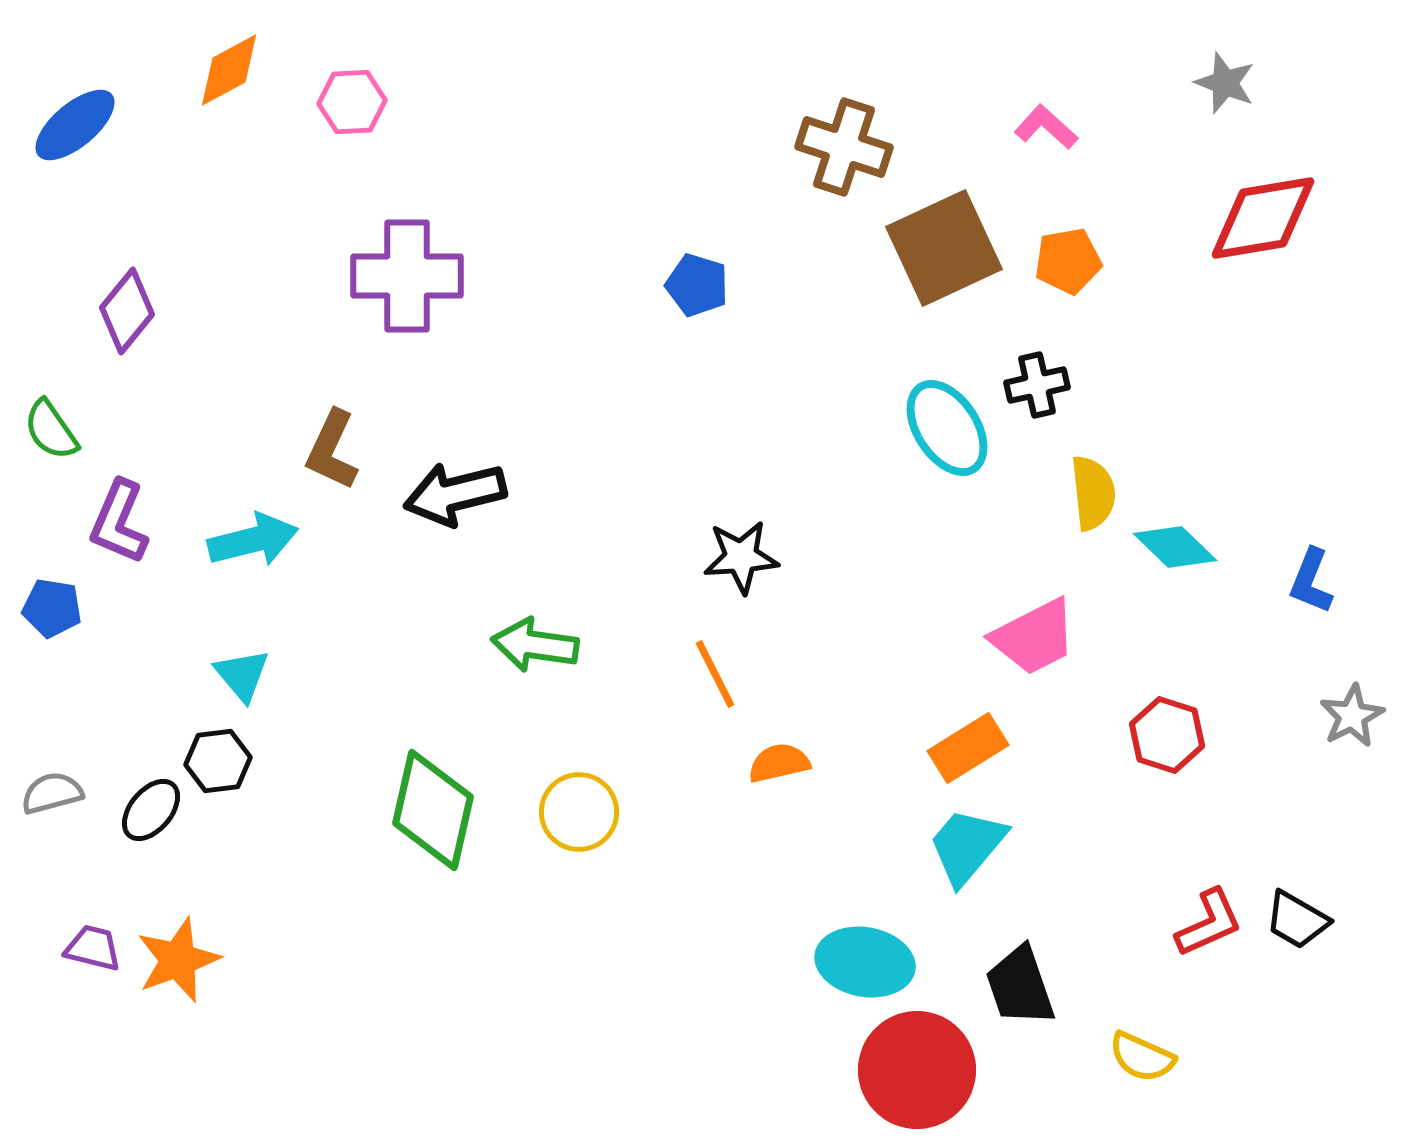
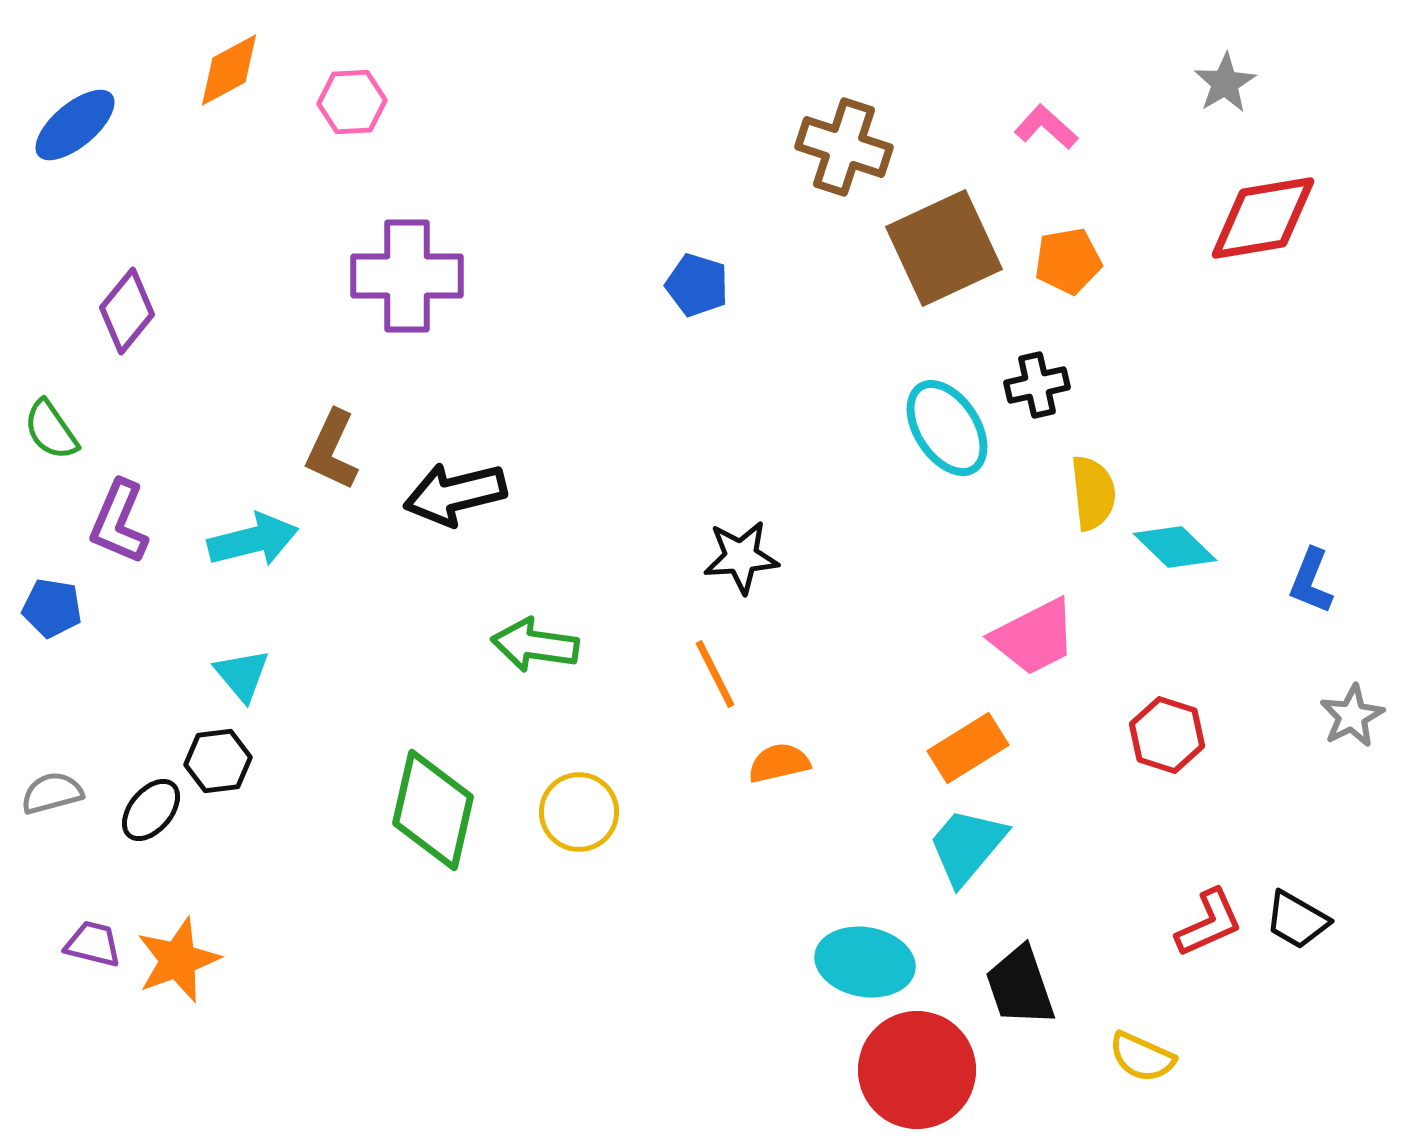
gray star at (1225, 83): rotated 20 degrees clockwise
purple trapezoid at (93, 948): moved 4 px up
